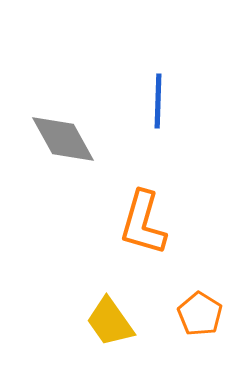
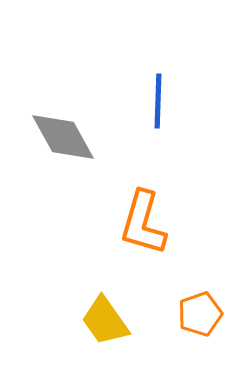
gray diamond: moved 2 px up
orange pentagon: rotated 21 degrees clockwise
yellow trapezoid: moved 5 px left, 1 px up
